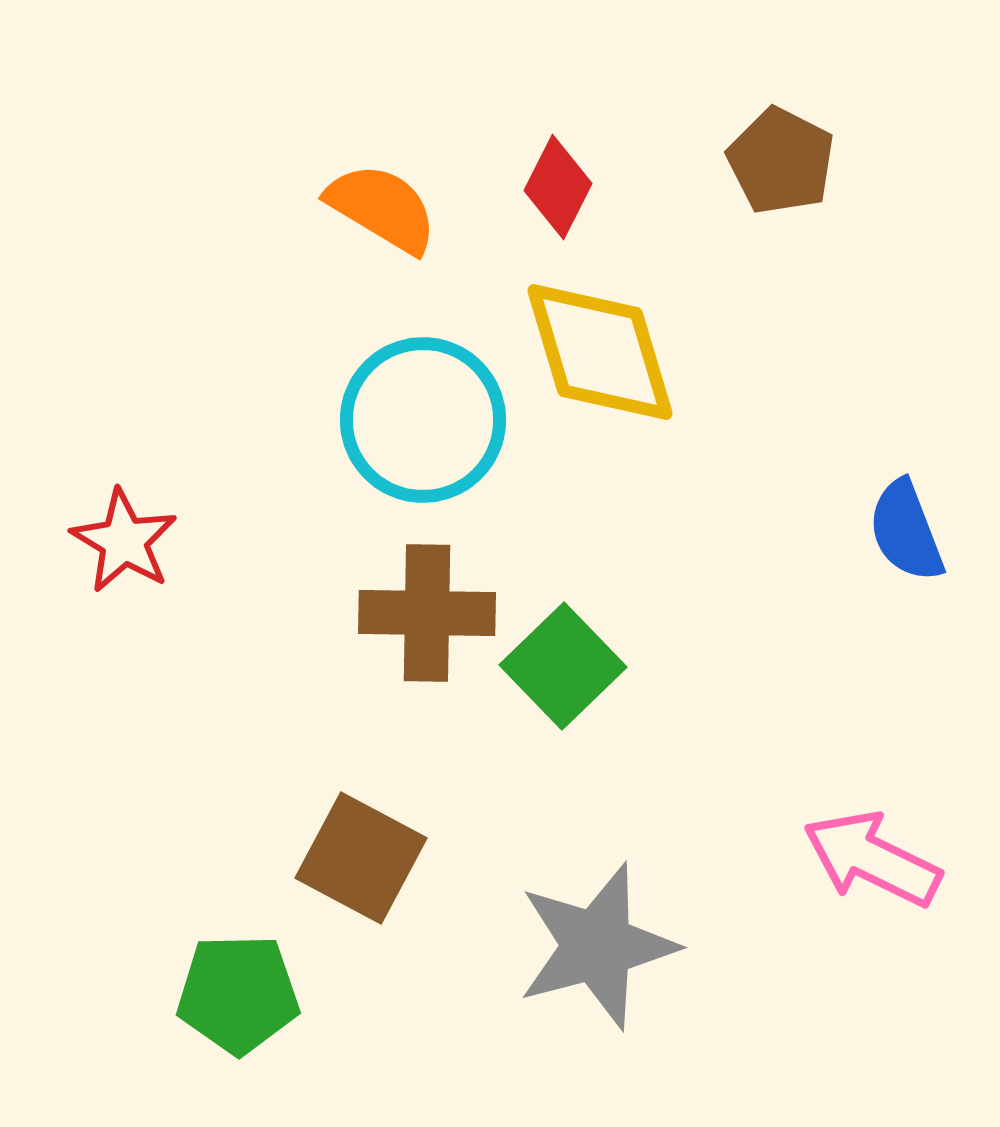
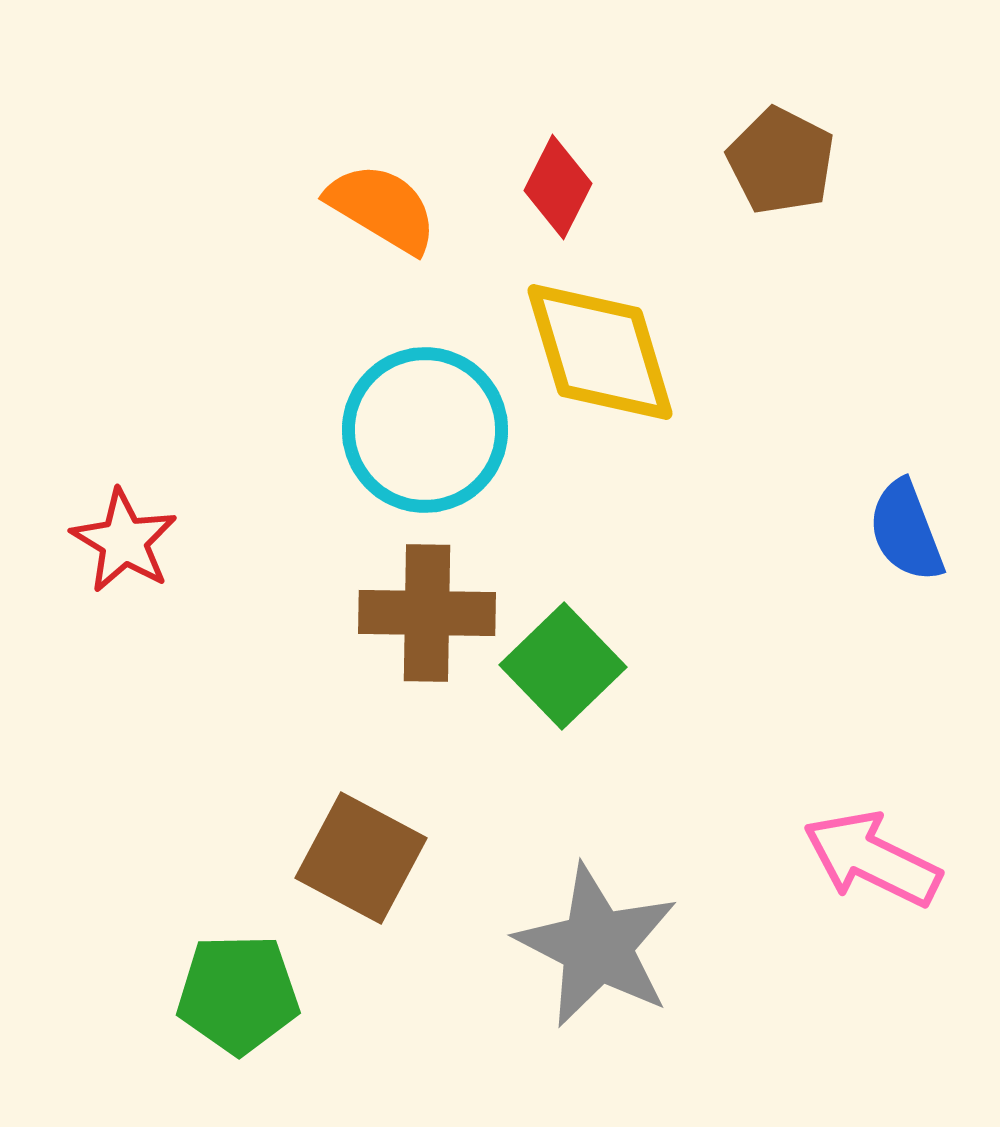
cyan circle: moved 2 px right, 10 px down
gray star: rotated 30 degrees counterclockwise
